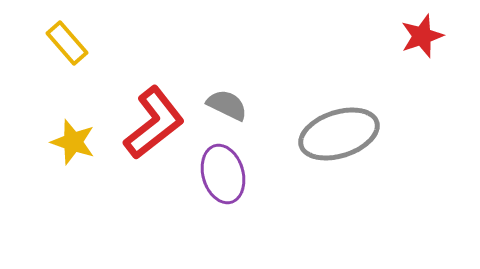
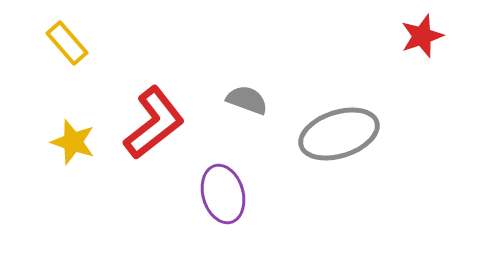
gray semicircle: moved 20 px right, 5 px up; rotated 6 degrees counterclockwise
purple ellipse: moved 20 px down
